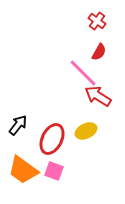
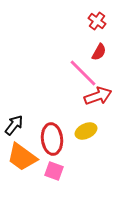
red arrow: rotated 128 degrees clockwise
black arrow: moved 4 px left
red ellipse: rotated 32 degrees counterclockwise
orange trapezoid: moved 1 px left, 13 px up
